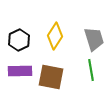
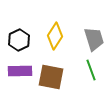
green line: rotated 10 degrees counterclockwise
